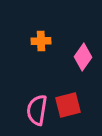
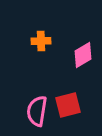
pink diamond: moved 2 px up; rotated 24 degrees clockwise
pink semicircle: moved 1 px down
